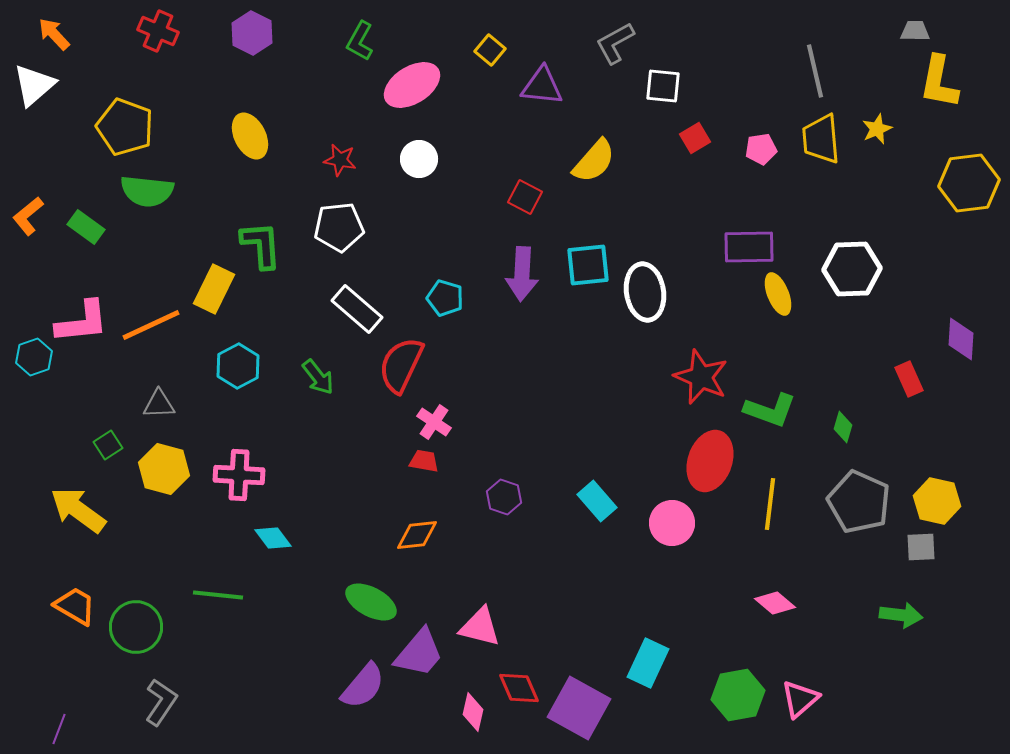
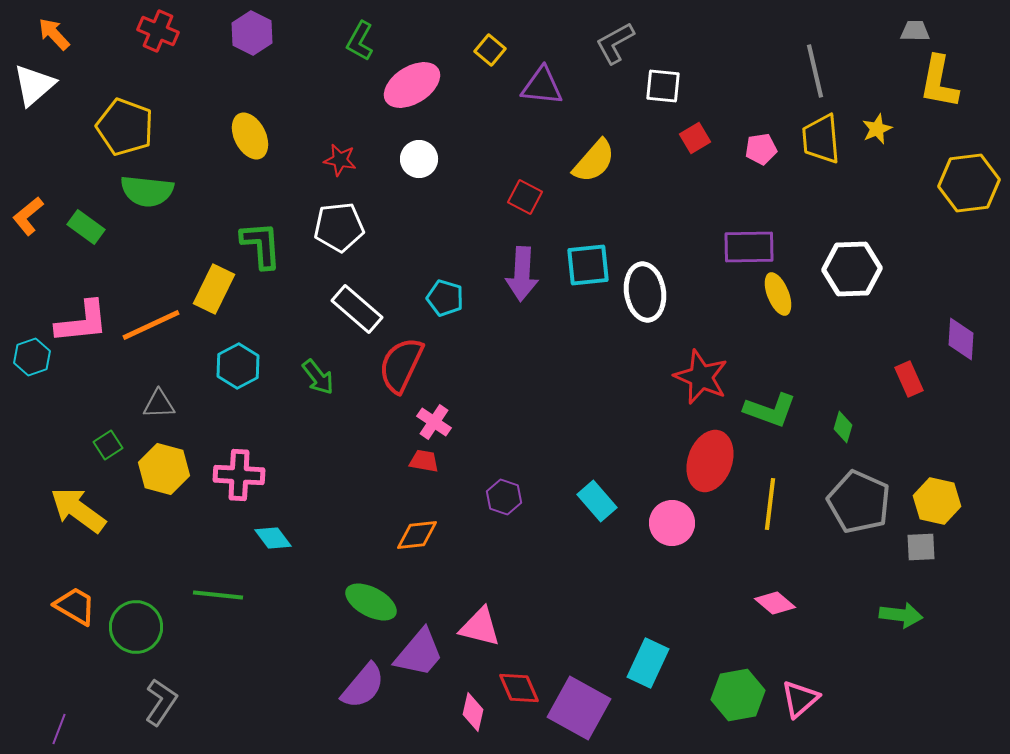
cyan hexagon at (34, 357): moved 2 px left
